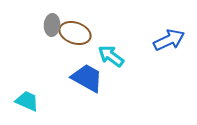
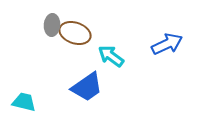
blue arrow: moved 2 px left, 4 px down
blue trapezoid: moved 9 px down; rotated 116 degrees clockwise
cyan trapezoid: moved 3 px left, 1 px down; rotated 10 degrees counterclockwise
